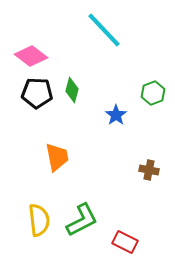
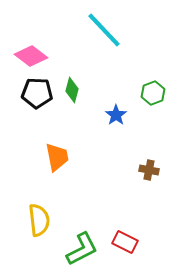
green L-shape: moved 29 px down
